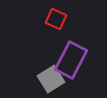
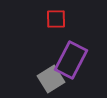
red square: rotated 25 degrees counterclockwise
